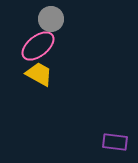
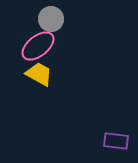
purple rectangle: moved 1 px right, 1 px up
